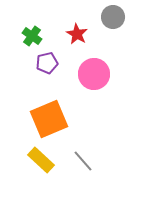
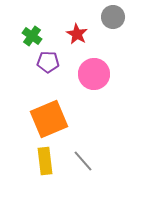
purple pentagon: moved 1 px right, 1 px up; rotated 15 degrees clockwise
yellow rectangle: moved 4 px right, 1 px down; rotated 40 degrees clockwise
